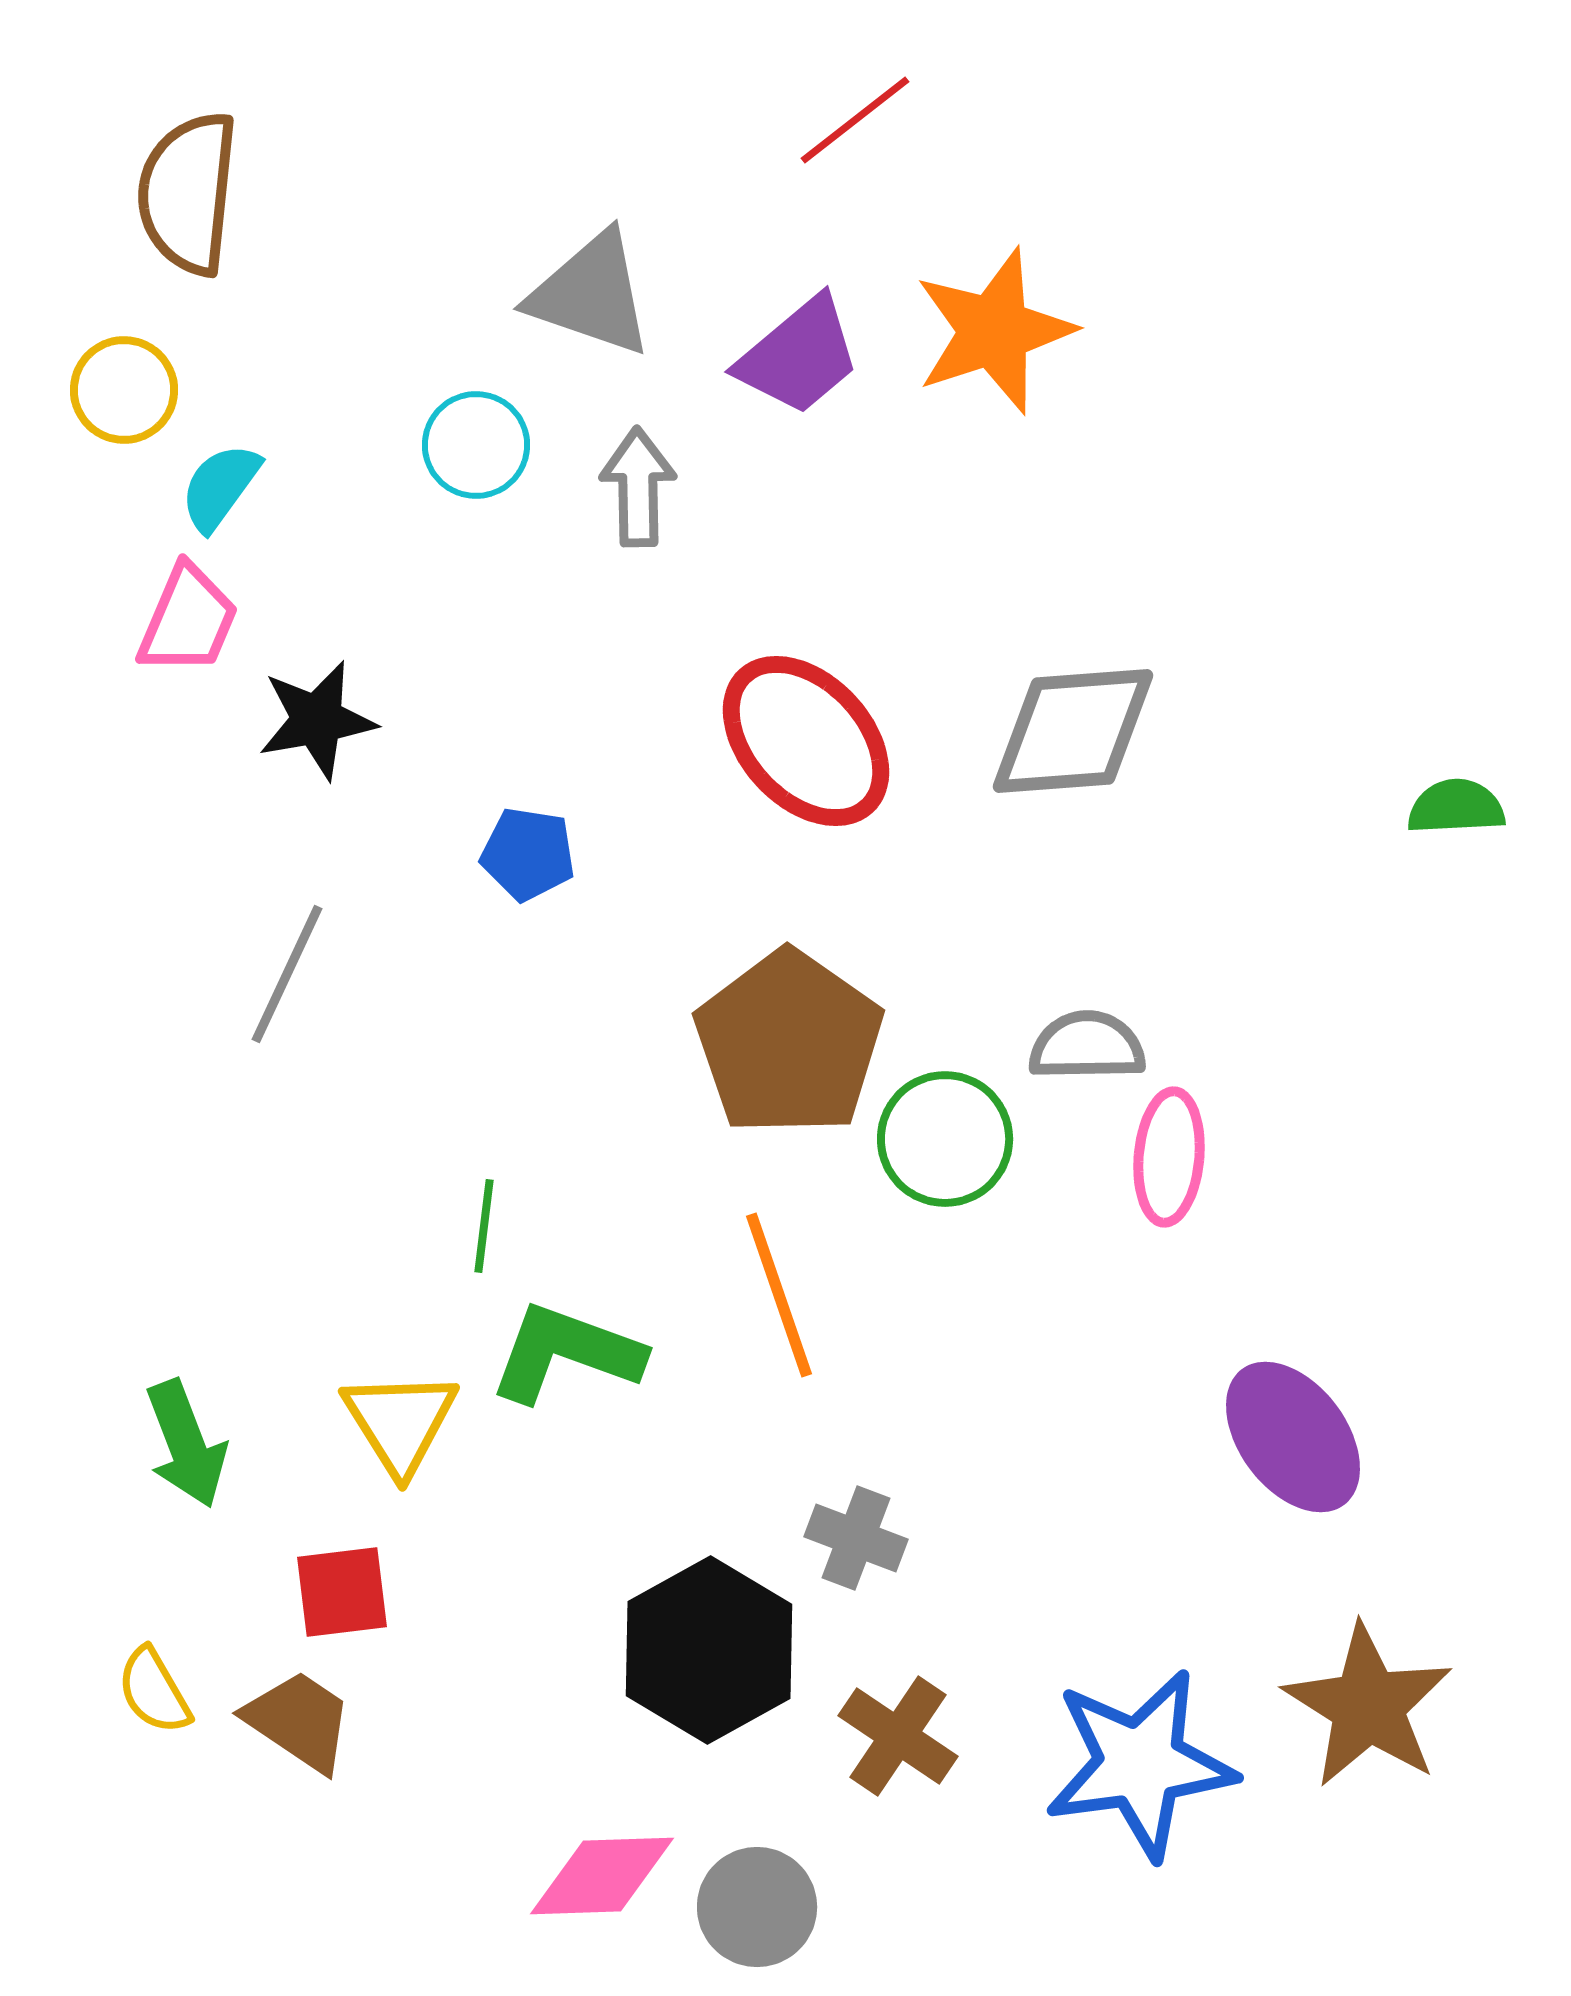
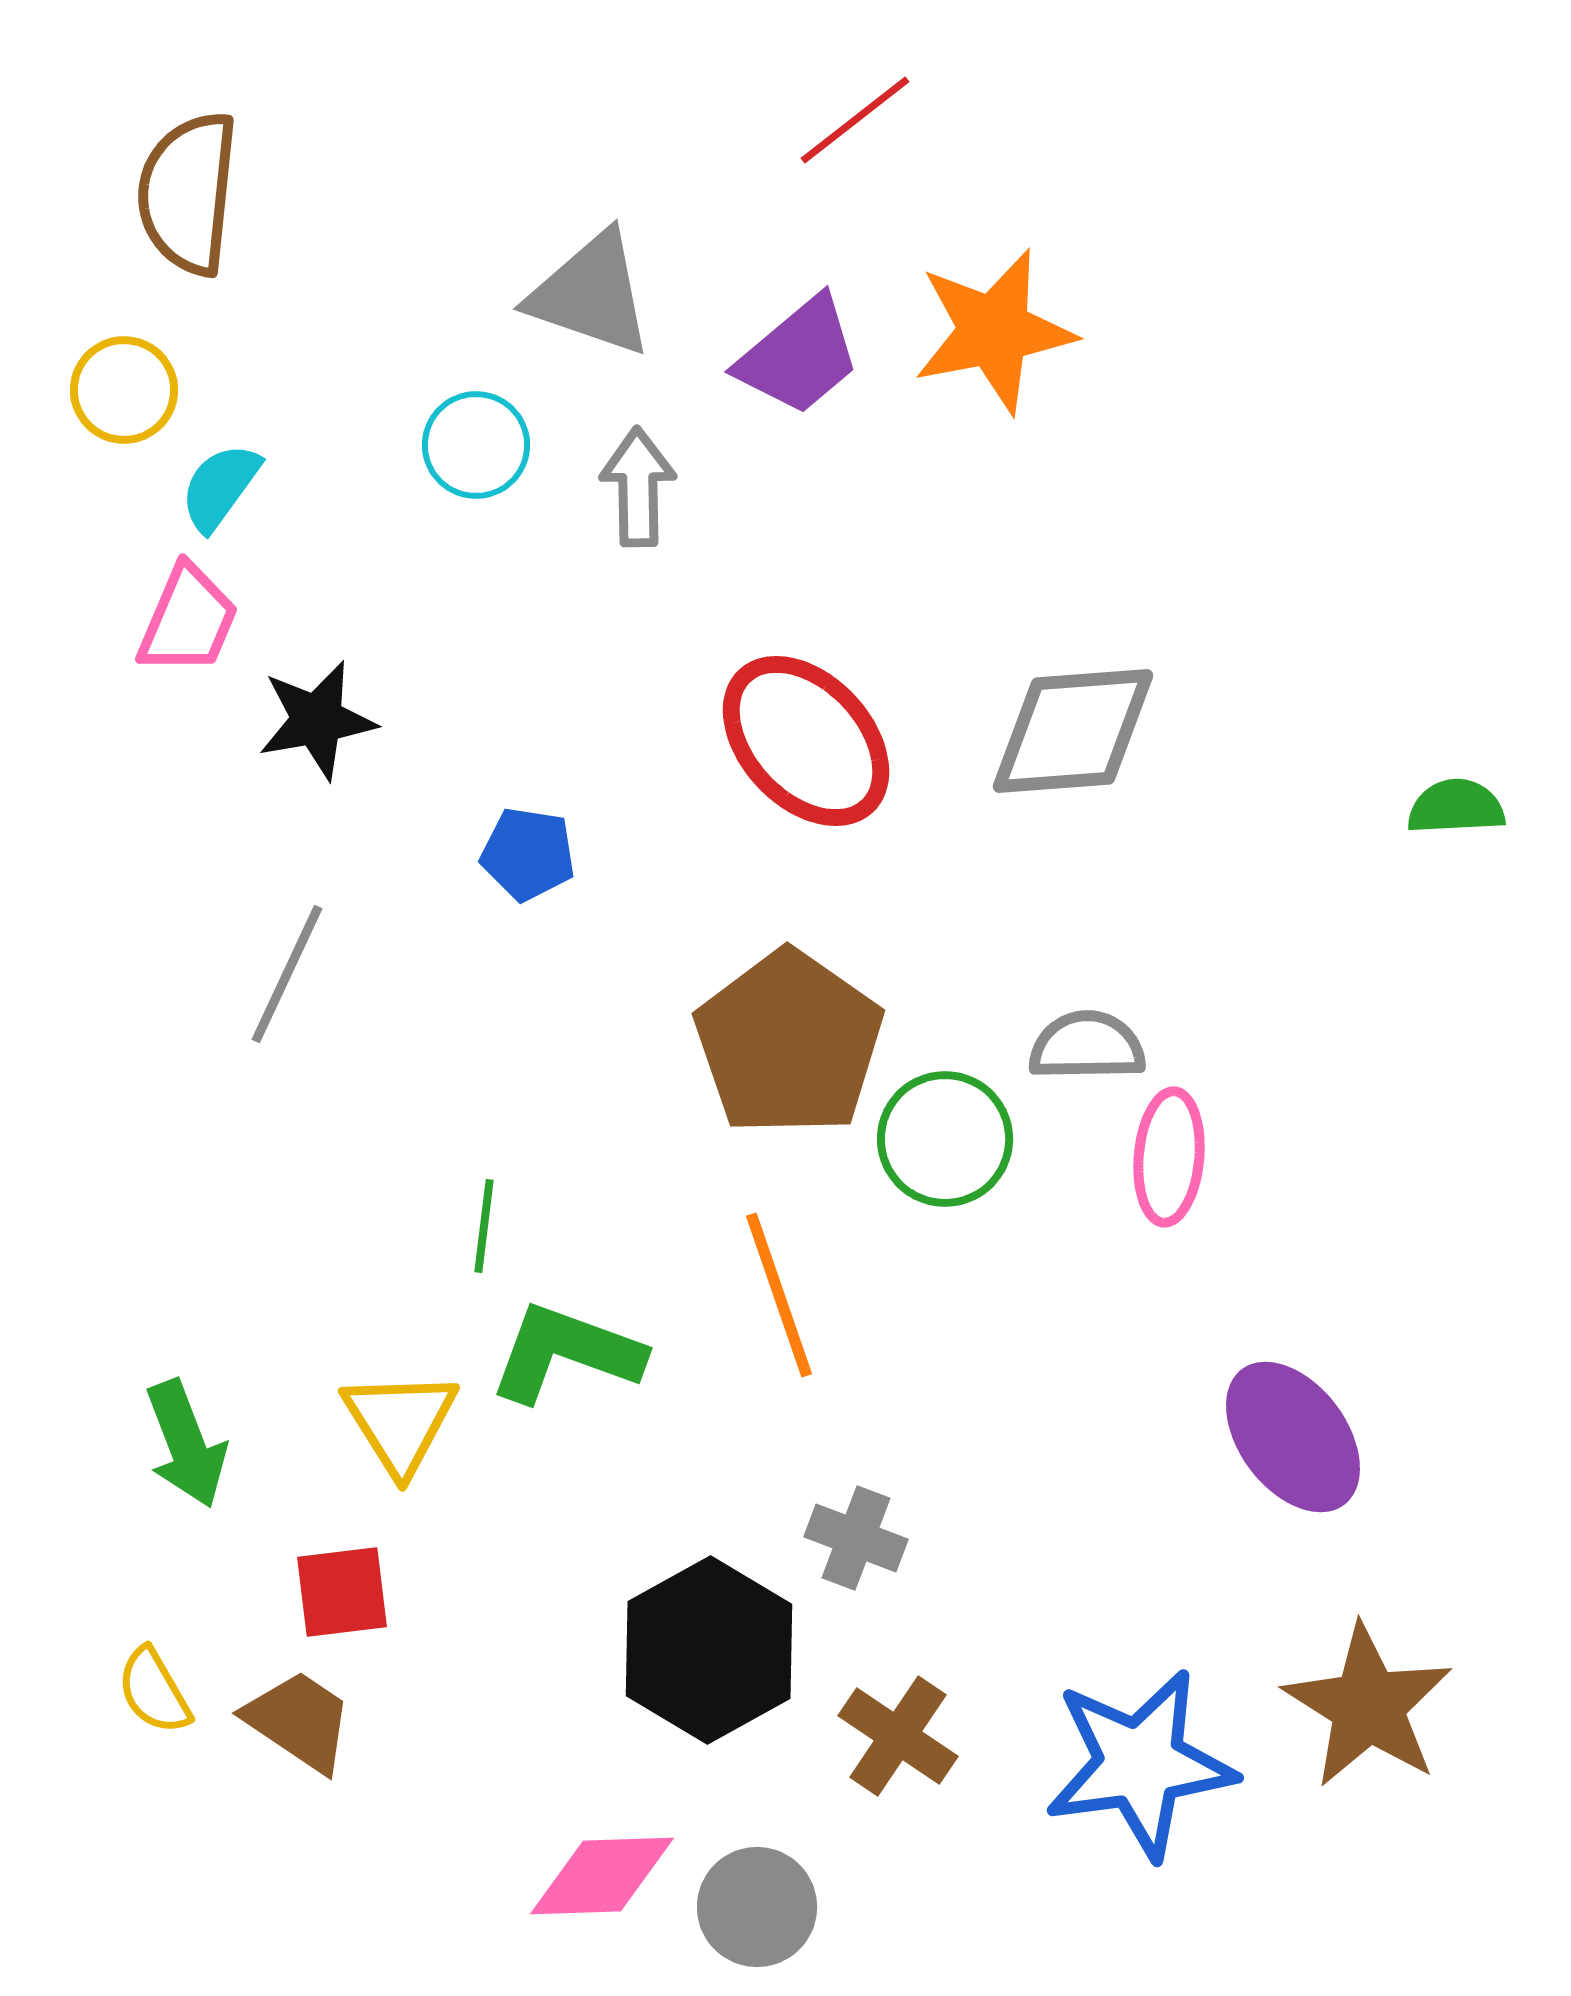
orange star: rotated 7 degrees clockwise
